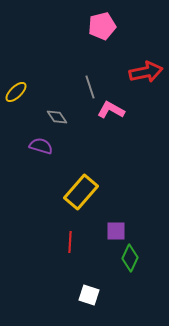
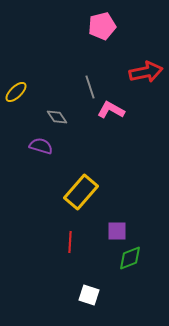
purple square: moved 1 px right
green diamond: rotated 44 degrees clockwise
